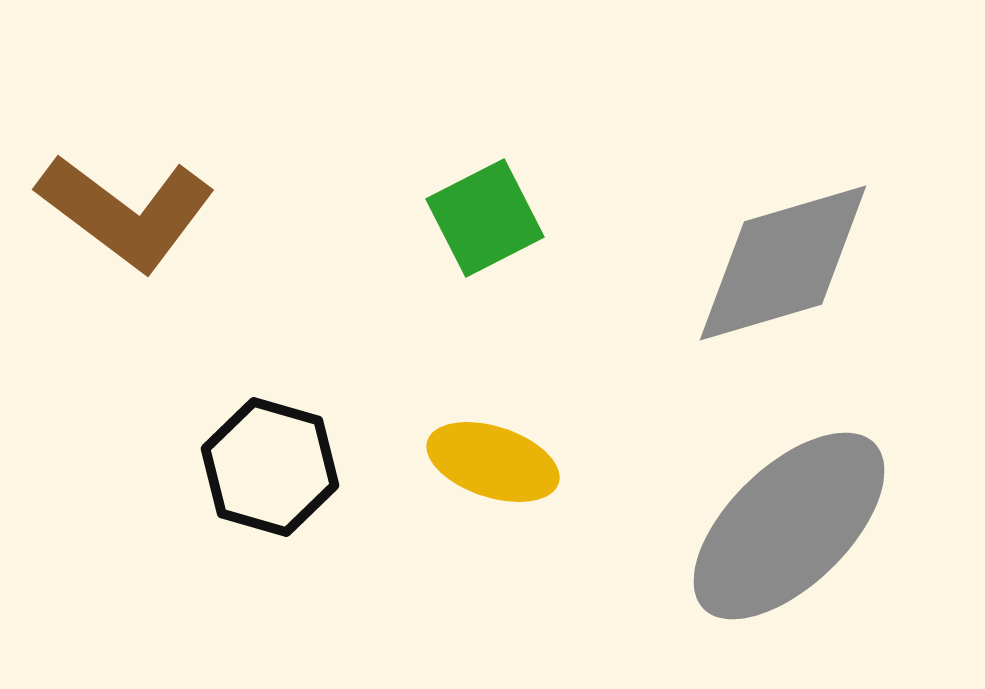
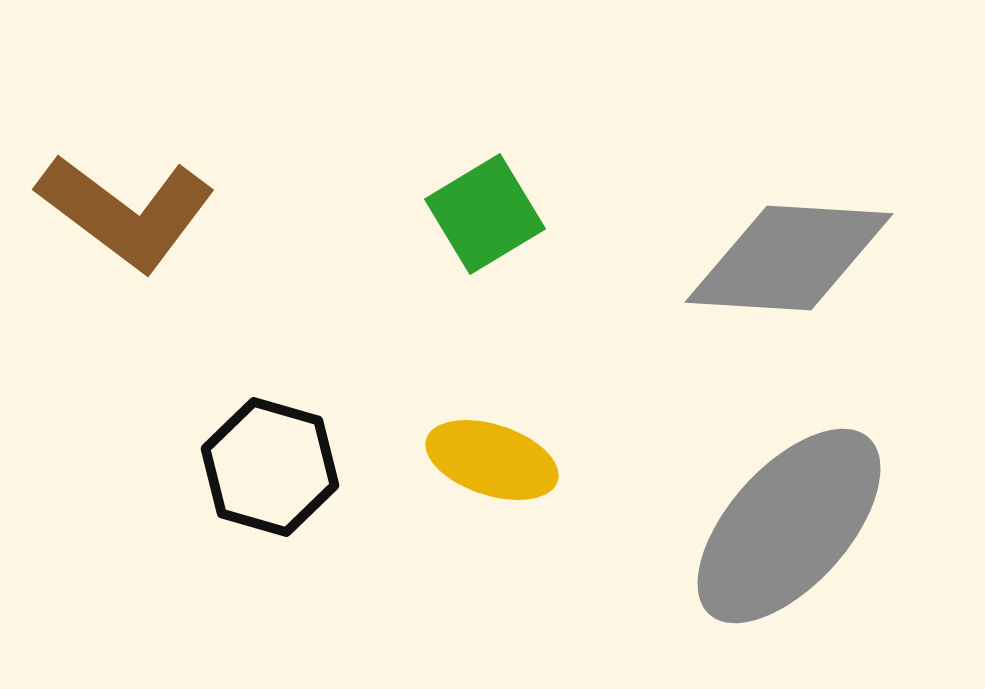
green square: moved 4 px up; rotated 4 degrees counterclockwise
gray diamond: moved 6 px right, 5 px up; rotated 20 degrees clockwise
yellow ellipse: moved 1 px left, 2 px up
gray ellipse: rotated 4 degrees counterclockwise
